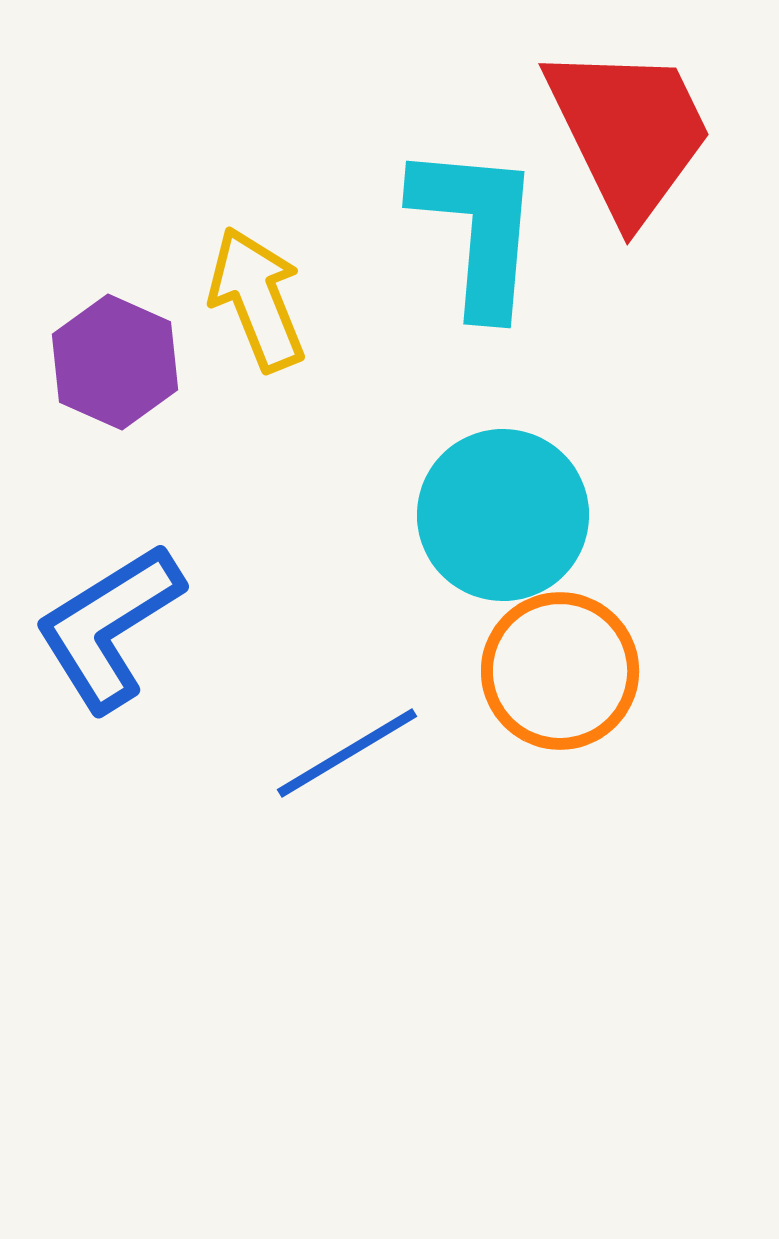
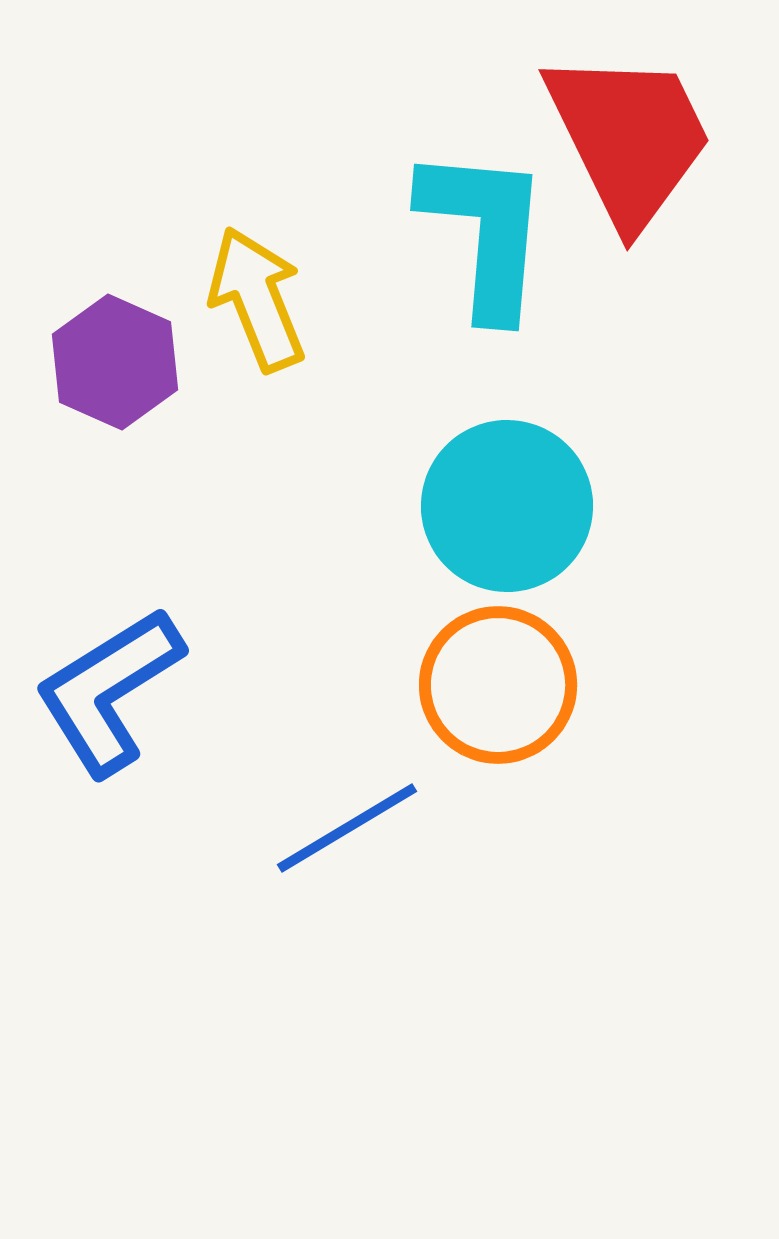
red trapezoid: moved 6 px down
cyan L-shape: moved 8 px right, 3 px down
cyan circle: moved 4 px right, 9 px up
blue L-shape: moved 64 px down
orange circle: moved 62 px left, 14 px down
blue line: moved 75 px down
